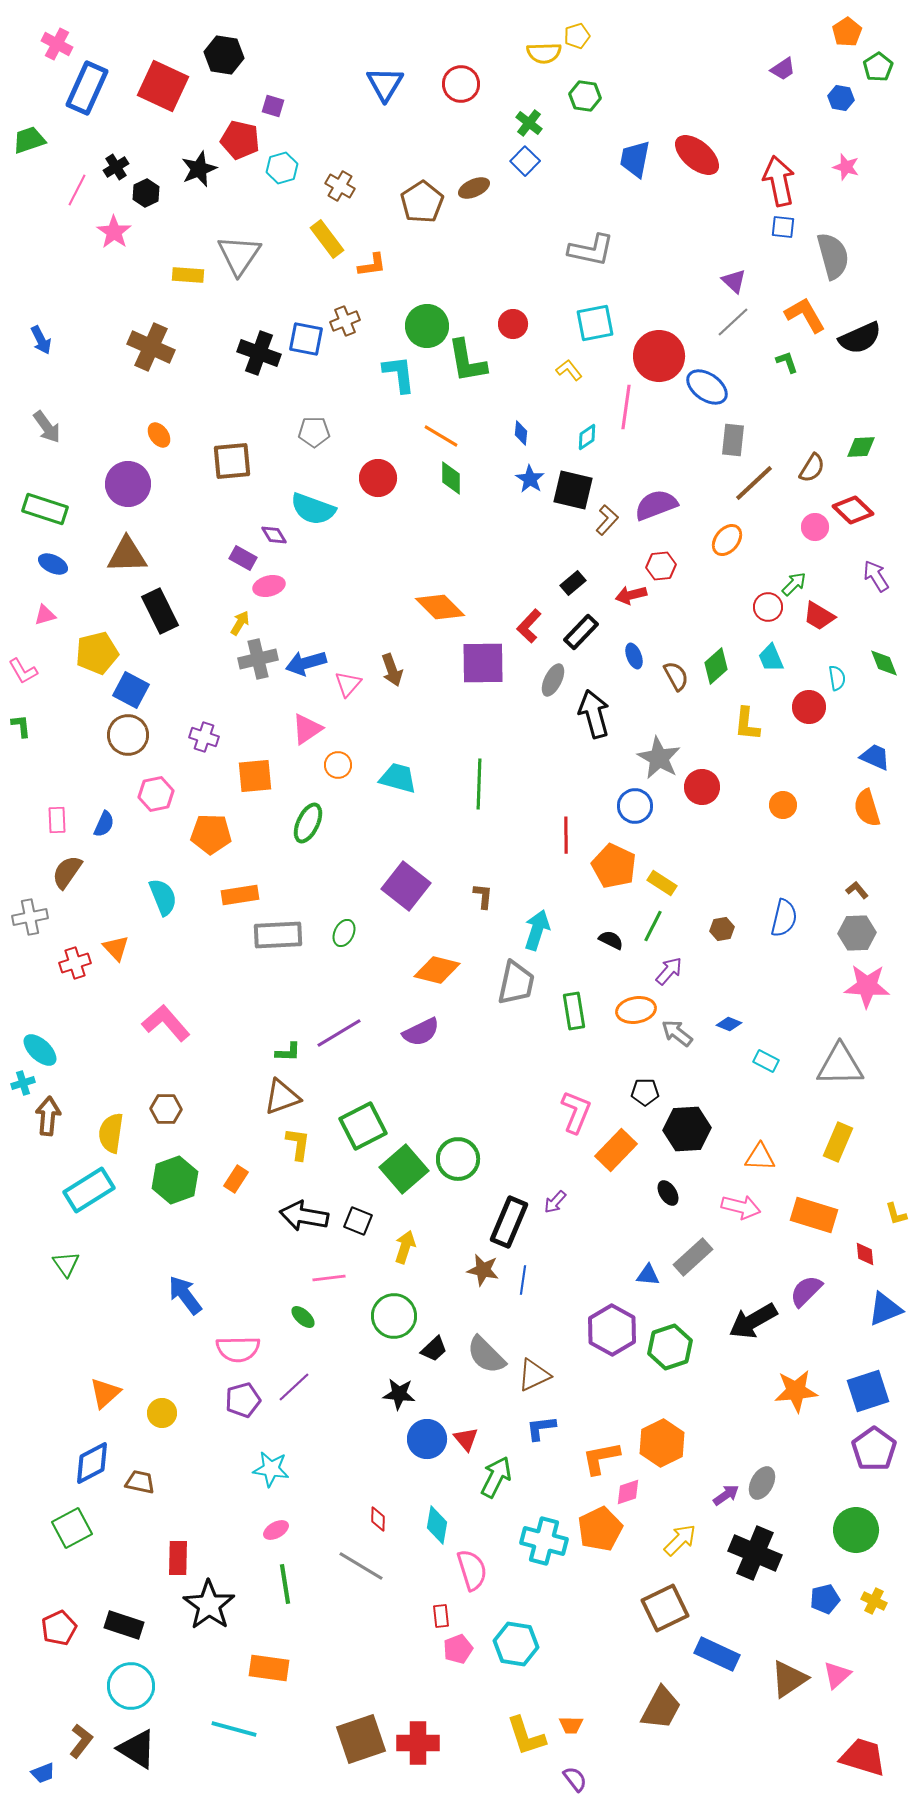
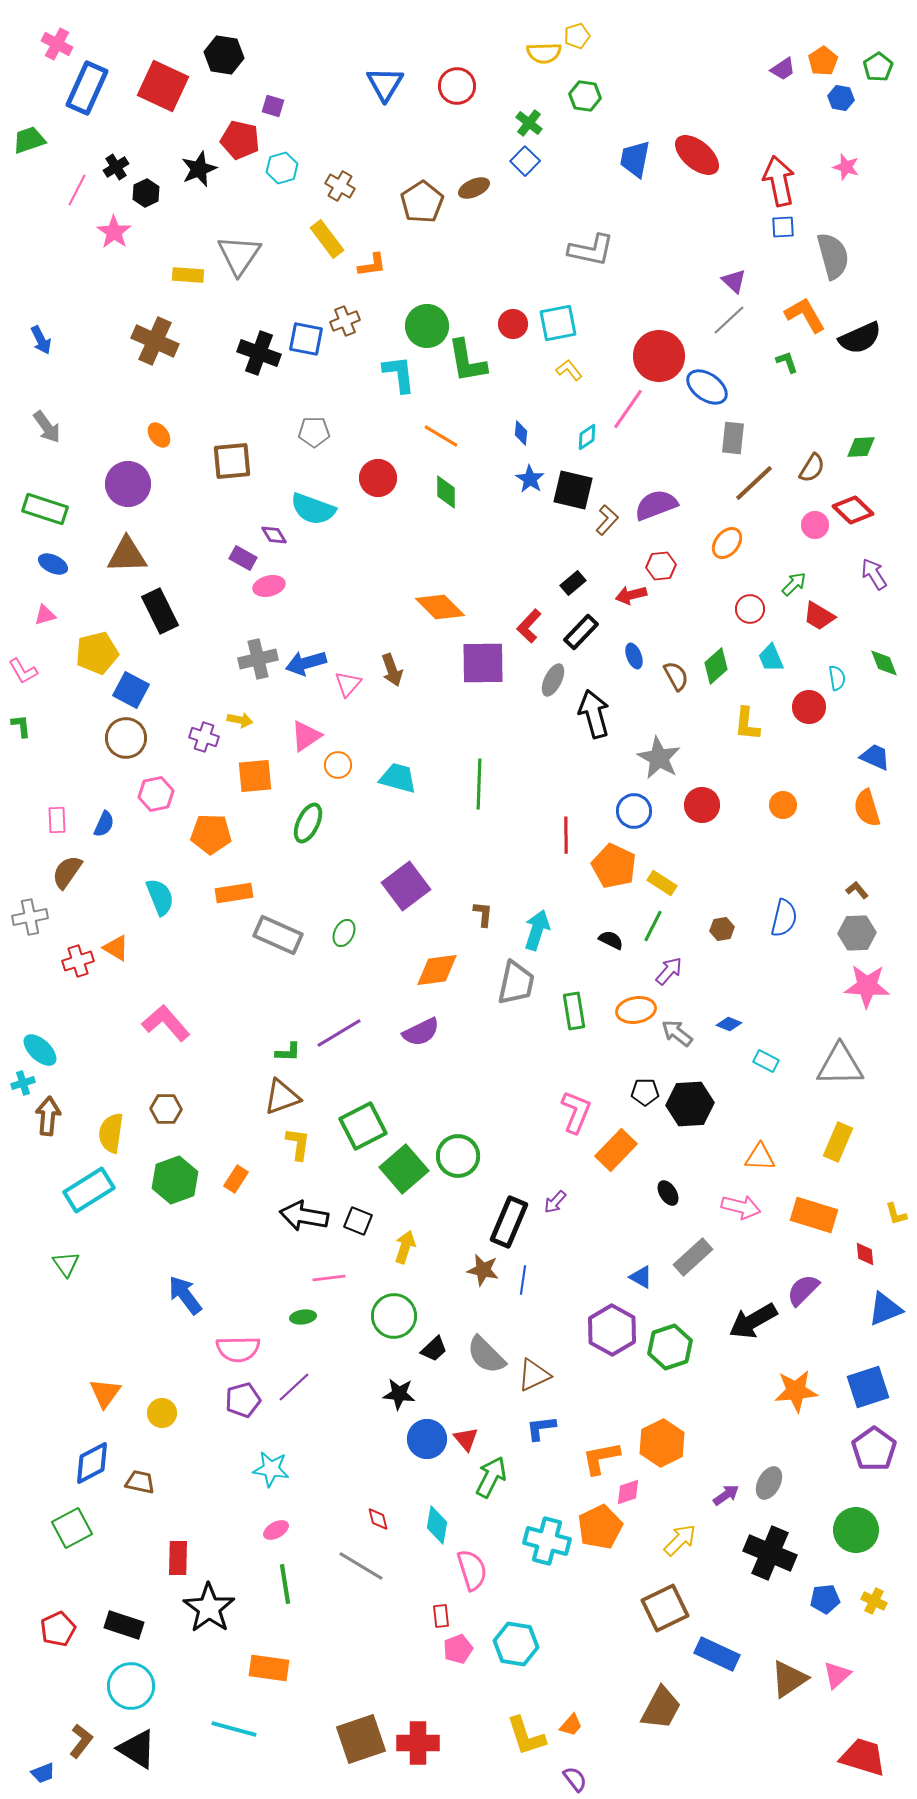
orange pentagon at (847, 32): moved 24 px left, 29 px down
red circle at (461, 84): moved 4 px left, 2 px down
blue square at (783, 227): rotated 10 degrees counterclockwise
gray line at (733, 322): moved 4 px left, 2 px up
cyan square at (595, 323): moved 37 px left
brown cross at (151, 347): moved 4 px right, 6 px up
pink line at (626, 407): moved 2 px right, 2 px down; rotated 27 degrees clockwise
gray rectangle at (733, 440): moved 2 px up
green diamond at (451, 478): moved 5 px left, 14 px down
pink circle at (815, 527): moved 2 px up
orange ellipse at (727, 540): moved 3 px down
purple arrow at (876, 576): moved 2 px left, 2 px up
red circle at (768, 607): moved 18 px left, 2 px down
yellow arrow at (240, 623): moved 97 px down; rotated 70 degrees clockwise
pink triangle at (307, 729): moved 1 px left, 7 px down
brown circle at (128, 735): moved 2 px left, 3 px down
red circle at (702, 787): moved 18 px down
blue circle at (635, 806): moved 1 px left, 5 px down
purple square at (406, 886): rotated 15 degrees clockwise
orange rectangle at (240, 895): moved 6 px left, 2 px up
brown L-shape at (483, 896): moved 18 px down
cyan semicircle at (163, 897): moved 3 px left
gray rectangle at (278, 935): rotated 27 degrees clockwise
orange triangle at (116, 948): rotated 16 degrees counterclockwise
red cross at (75, 963): moved 3 px right, 2 px up
orange diamond at (437, 970): rotated 21 degrees counterclockwise
black hexagon at (687, 1129): moved 3 px right, 25 px up
green circle at (458, 1159): moved 3 px up
blue triangle at (648, 1275): moved 7 px left, 2 px down; rotated 25 degrees clockwise
purple semicircle at (806, 1291): moved 3 px left, 1 px up
green ellipse at (303, 1317): rotated 50 degrees counterclockwise
blue square at (868, 1391): moved 4 px up
orange triangle at (105, 1393): rotated 12 degrees counterclockwise
green arrow at (496, 1477): moved 5 px left
gray ellipse at (762, 1483): moved 7 px right
red diamond at (378, 1519): rotated 15 degrees counterclockwise
orange pentagon at (600, 1529): moved 2 px up
cyan cross at (544, 1541): moved 3 px right
black cross at (755, 1553): moved 15 px right
blue pentagon at (825, 1599): rotated 8 degrees clockwise
black star at (209, 1605): moved 3 px down
red pentagon at (59, 1628): moved 1 px left, 1 px down
orange trapezoid at (571, 1725): rotated 50 degrees counterclockwise
